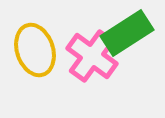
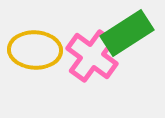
yellow ellipse: rotated 69 degrees counterclockwise
